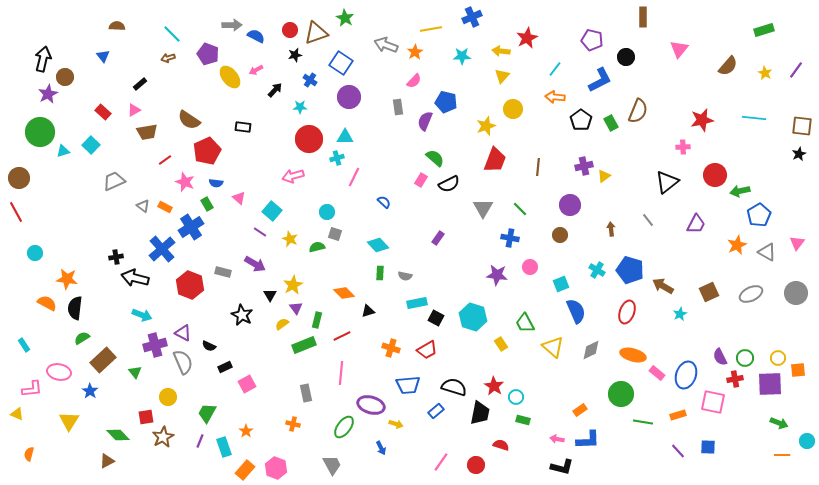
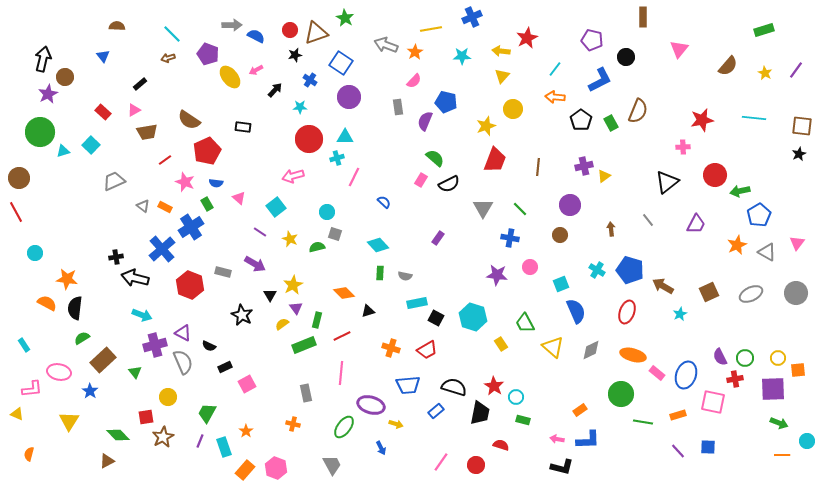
cyan square at (272, 211): moved 4 px right, 4 px up; rotated 12 degrees clockwise
purple square at (770, 384): moved 3 px right, 5 px down
